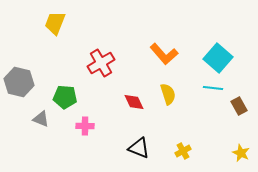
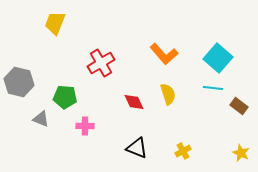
brown rectangle: rotated 24 degrees counterclockwise
black triangle: moved 2 px left
